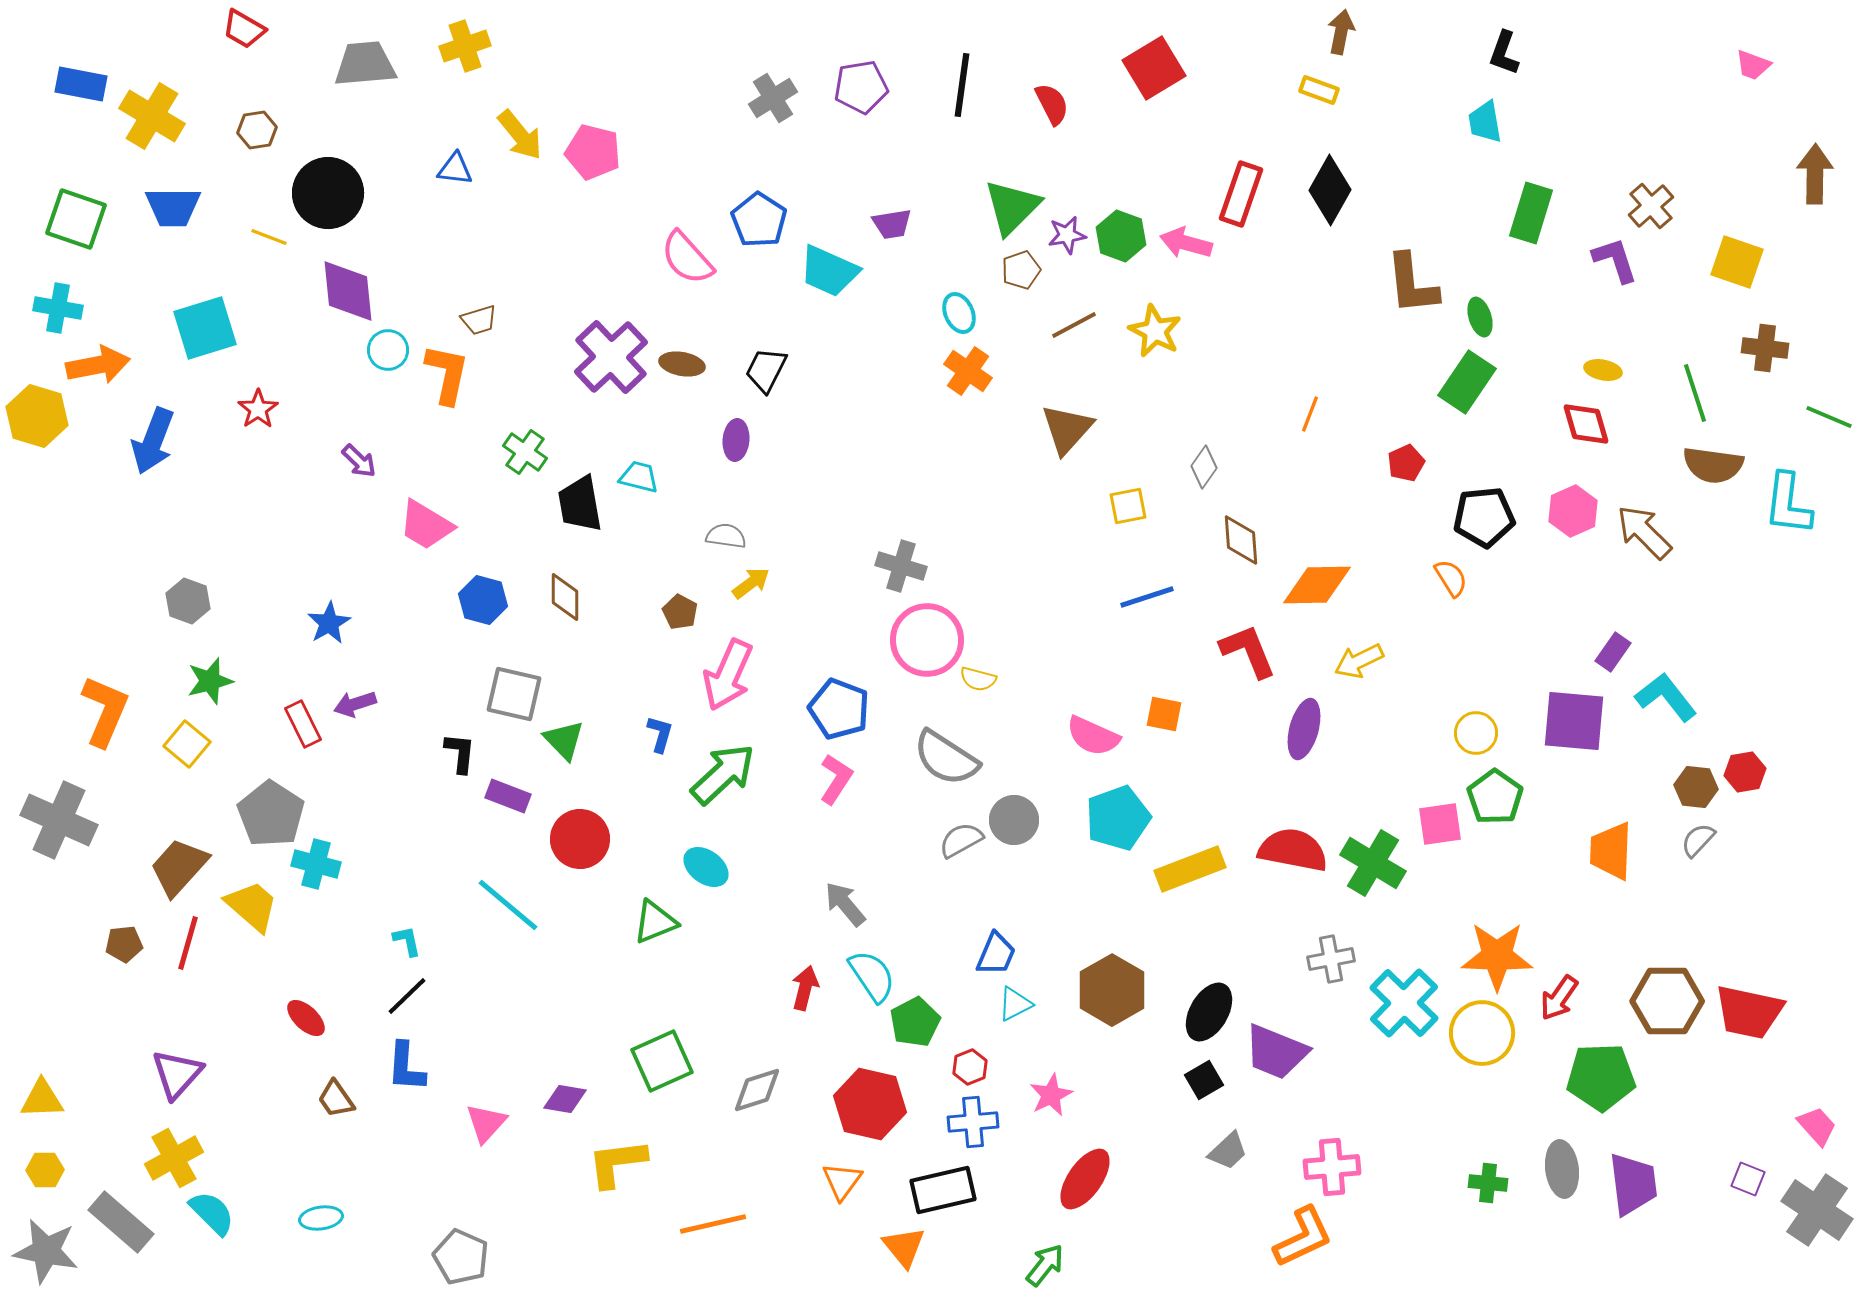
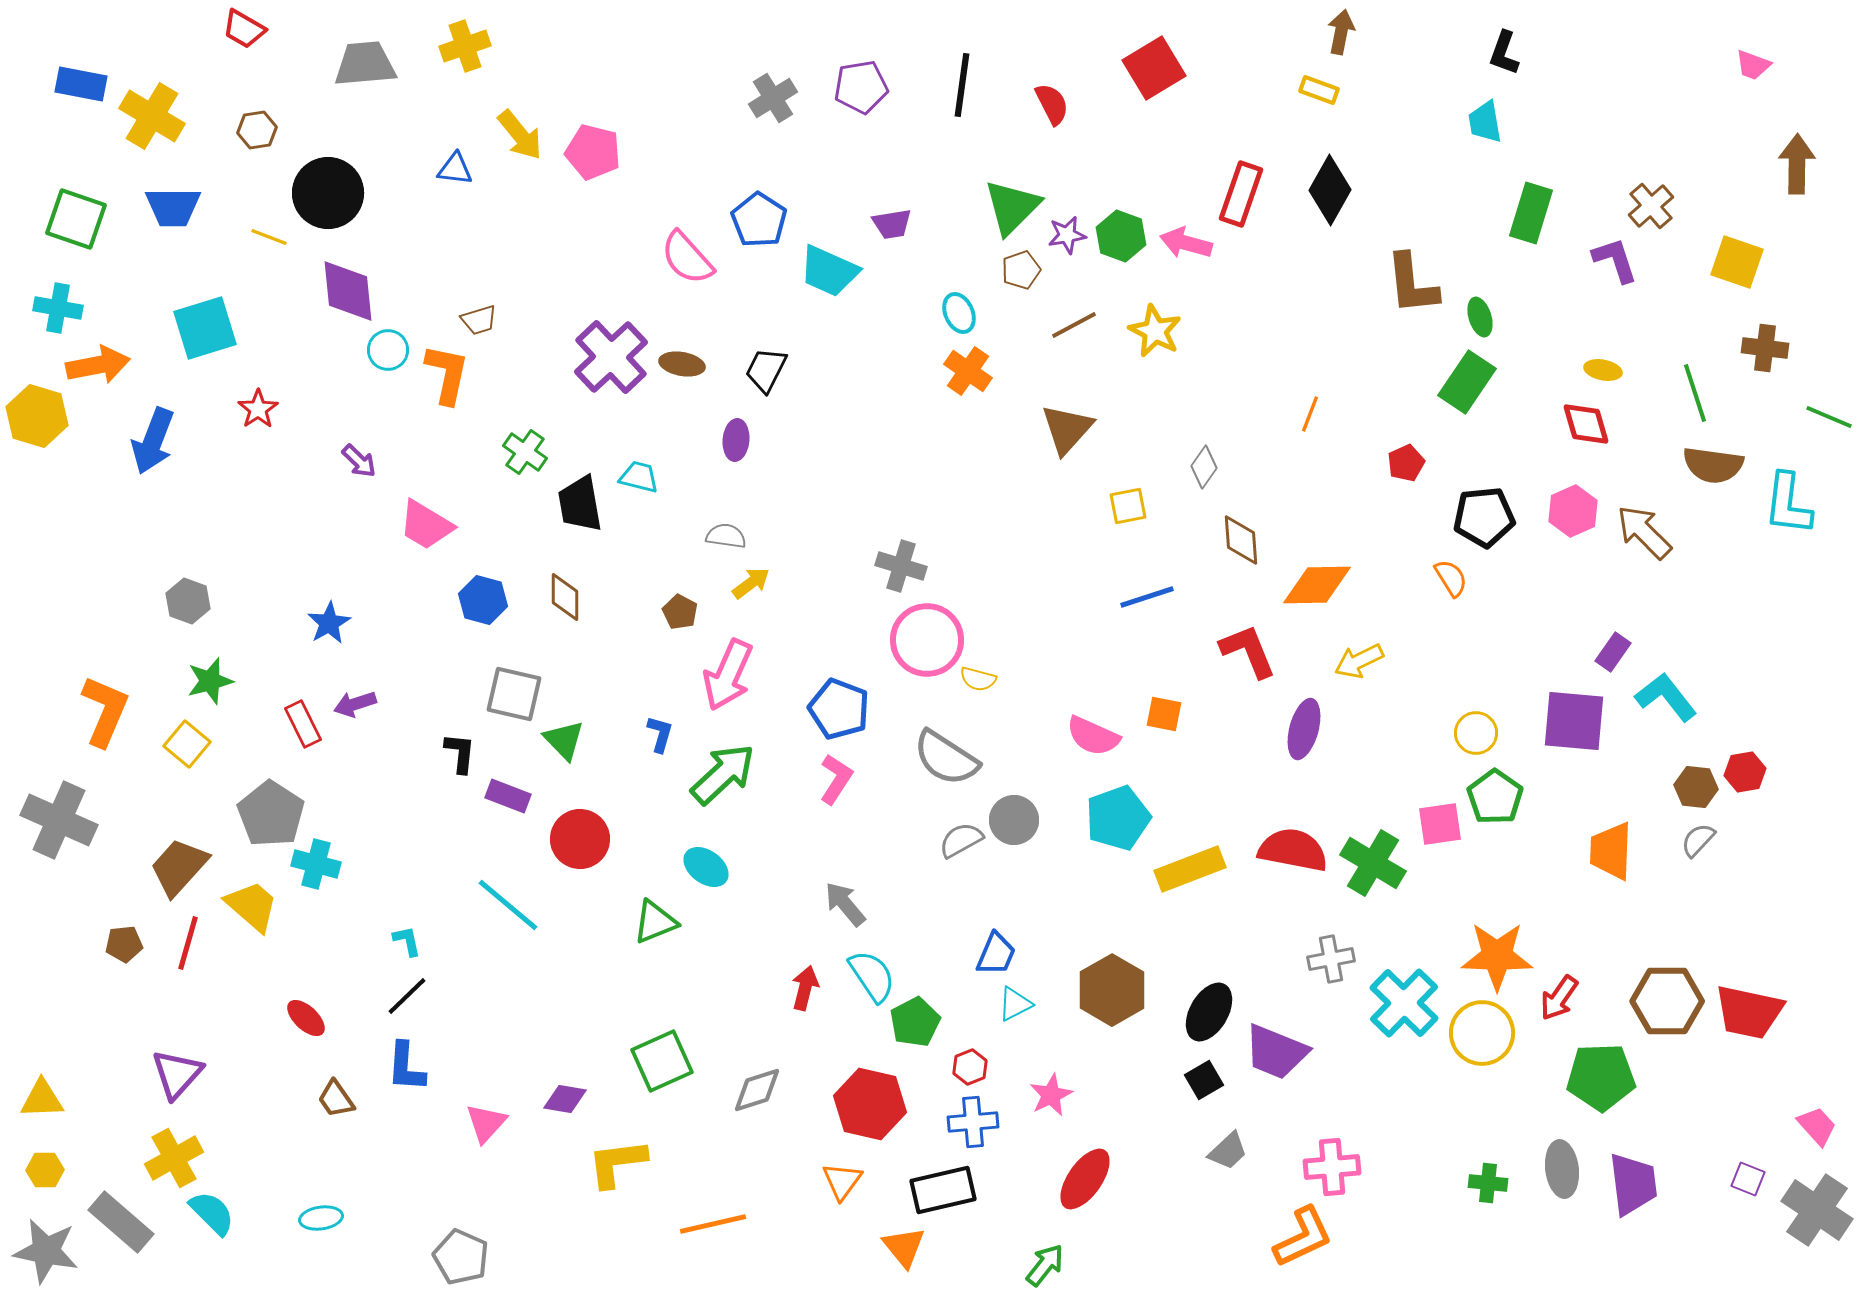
brown arrow at (1815, 174): moved 18 px left, 10 px up
